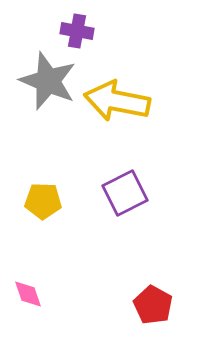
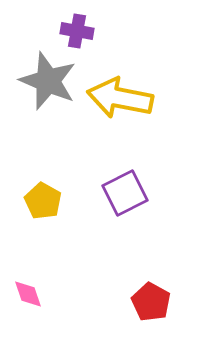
yellow arrow: moved 3 px right, 3 px up
yellow pentagon: rotated 27 degrees clockwise
red pentagon: moved 2 px left, 3 px up
